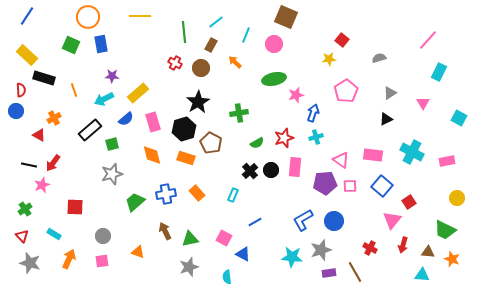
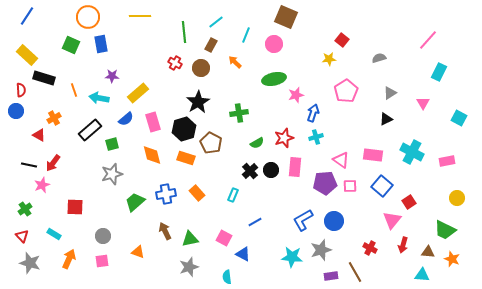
cyan arrow at (104, 99): moved 5 px left, 1 px up; rotated 36 degrees clockwise
purple rectangle at (329, 273): moved 2 px right, 3 px down
